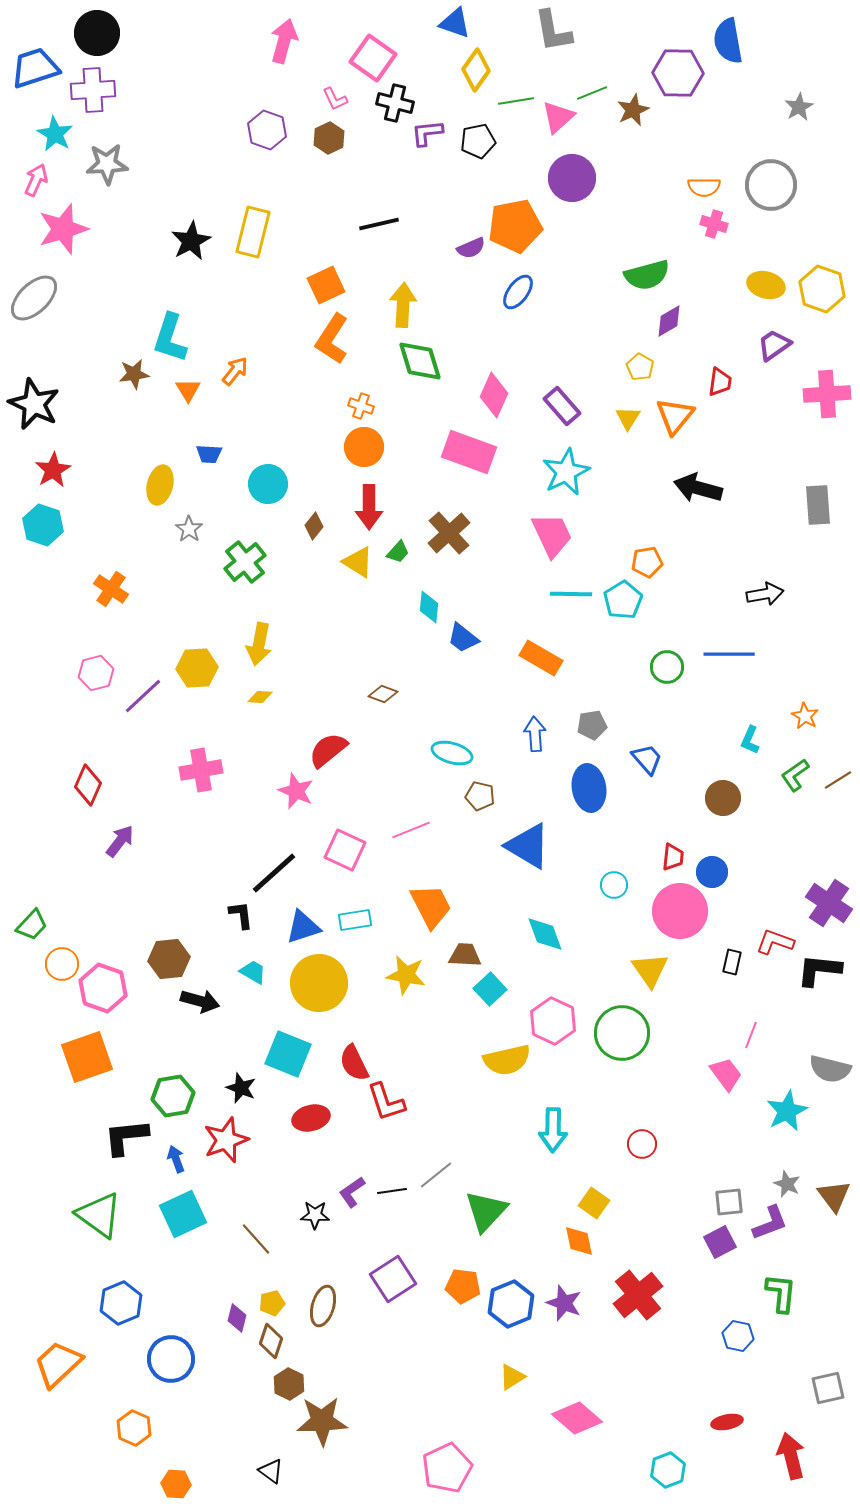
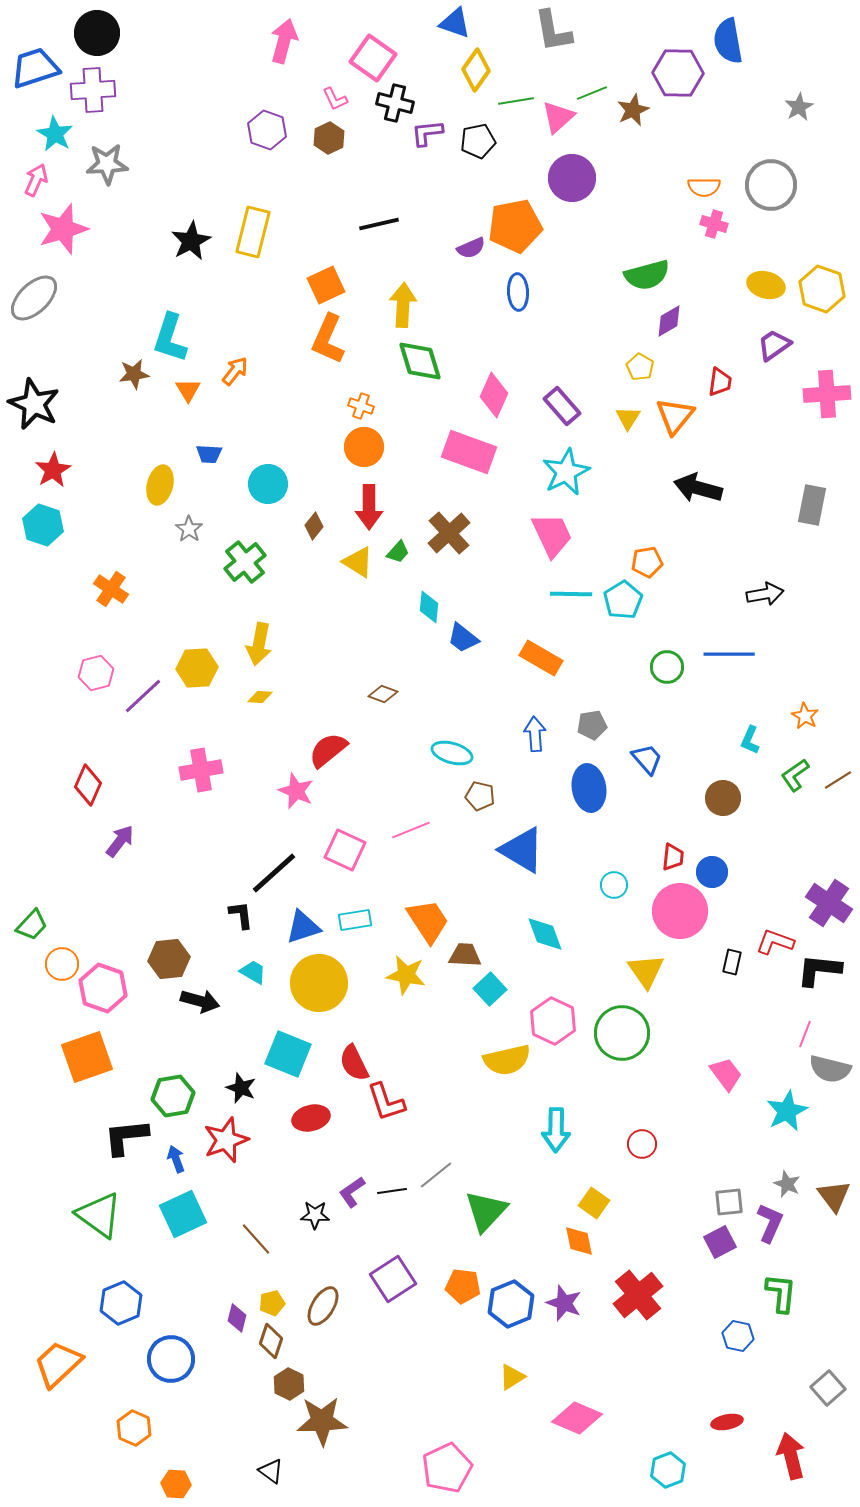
blue ellipse at (518, 292): rotated 39 degrees counterclockwise
orange L-shape at (332, 339): moved 4 px left; rotated 9 degrees counterclockwise
gray rectangle at (818, 505): moved 6 px left; rotated 15 degrees clockwise
blue triangle at (528, 846): moved 6 px left, 4 px down
orange trapezoid at (431, 906): moved 3 px left, 15 px down; rotated 6 degrees counterclockwise
yellow triangle at (650, 970): moved 4 px left, 1 px down
pink line at (751, 1035): moved 54 px right, 1 px up
cyan arrow at (553, 1130): moved 3 px right
purple L-shape at (770, 1223): rotated 45 degrees counterclockwise
brown ellipse at (323, 1306): rotated 15 degrees clockwise
gray square at (828, 1388): rotated 28 degrees counterclockwise
pink diamond at (577, 1418): rotated 18 degrees counterclockwise
